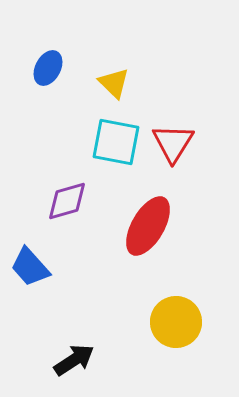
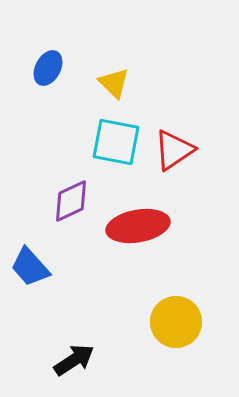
red triangle: moved 1 px right, 7 px down; rotated 24 degrees clockwise
purple diamond: moved 4 px right; rotated 9 degrees counterclockwise
red ellipse: moved 10 px left; rotated 50 degrees clockwise
